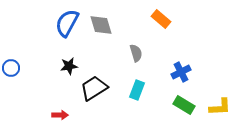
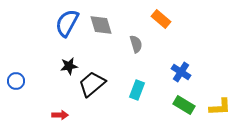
gray semicircle: moved 9 px up
blue circle: moved 5 px right, 13 px down
blue cross: rotated 30 degrees counterclockwise
black trapezoid: moved 2 px left, 4 px up; rotated 8 degrees counterclockwise
